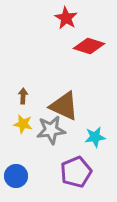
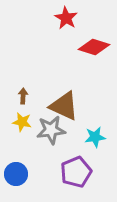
red diamond: moved 5 px right, 1 px down
yellow star: moved 1 px left, 2 px up
blue circle: moved 2 px up
